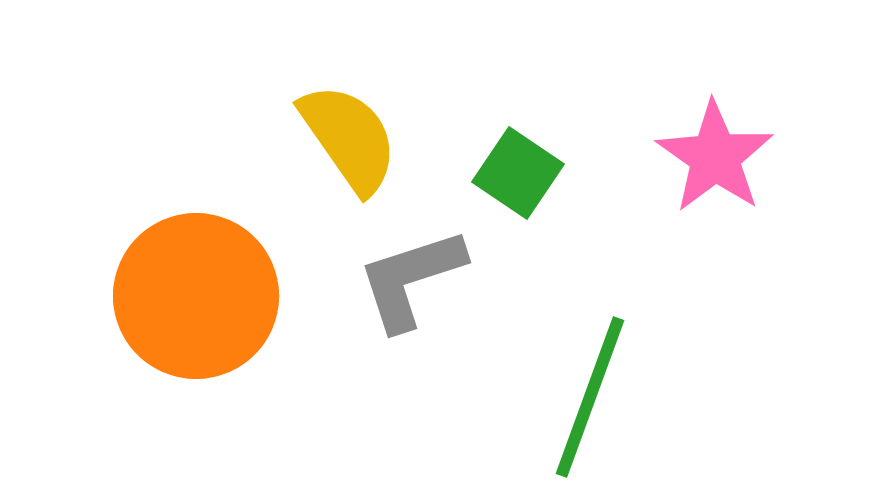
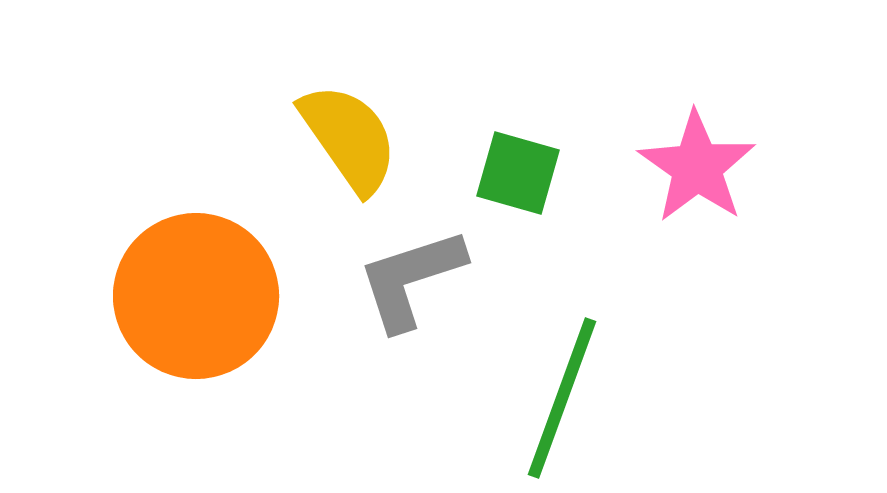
pink star: moved 18 px left, 10 px down
green square: rotated 18 degrees counterclockwise
green line: moved 28 px left, 1 px down
